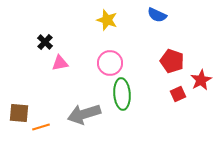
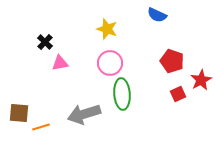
yellow star: moved 9 px down
